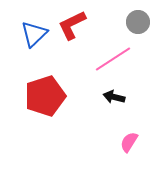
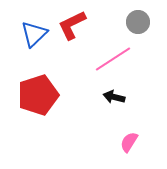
red pentagon: moved 7 px left, 1 px up
